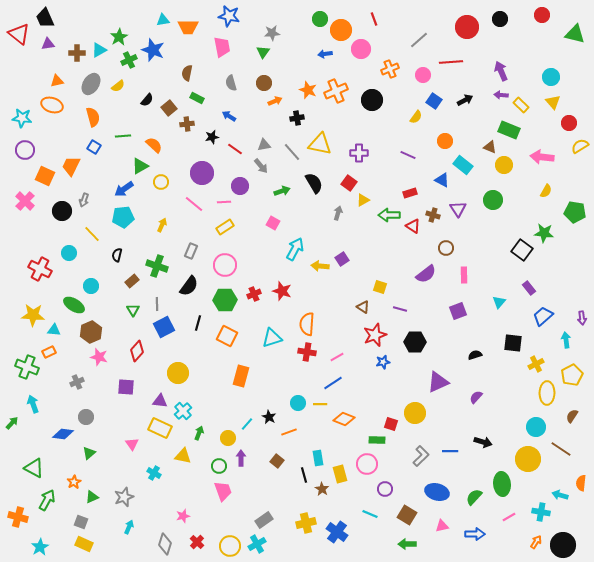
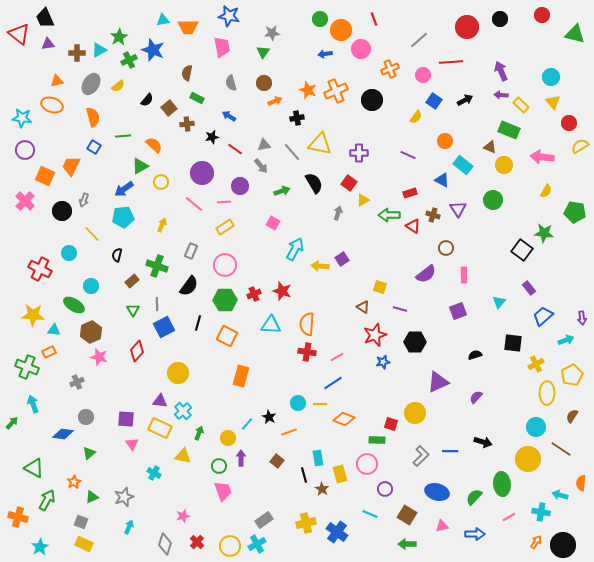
cyan triangle at (272, 338): moved 1 px left, 13 px up; rotated 20 degrees clockwise
cyan arrow at (566, 340): rotated 77 degrees clockwise
purple square at (126, 387): moved 32 px down
